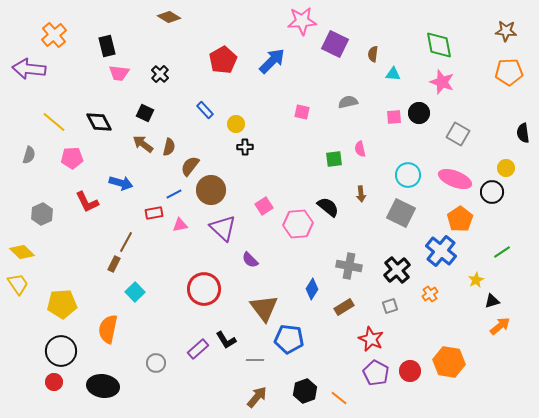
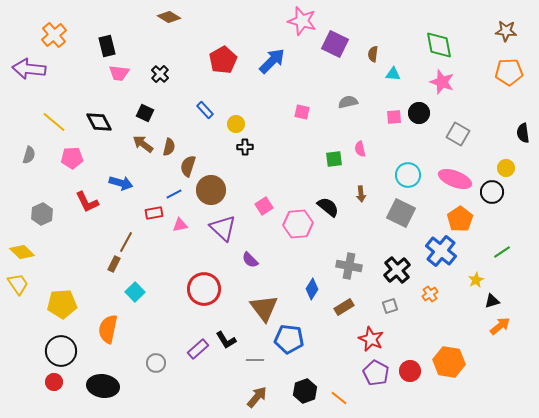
pink star at (302, 21): rotated 20 degrees clockwise
brown semicircle at (190, 166): moved 2 px left; rotated 20 degrees counterclockwise
